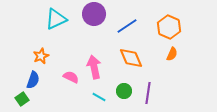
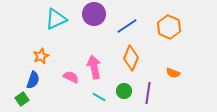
orange semicircle: moved 1 px right, 19 px down; rotated 88 degrees clockwise
orange diamond: rotated 45 degrees clockwise
